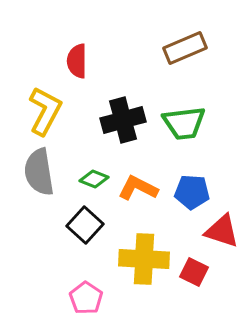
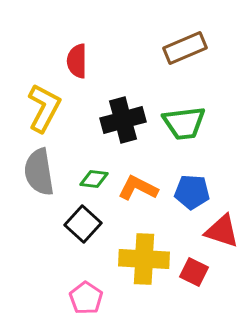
yellow L-shape: moved 1 px left, 3 px up
green diamond: rotated 16 degrees counterclockwise
black square: moved 2 px left, 1 px up
